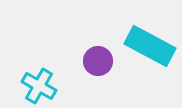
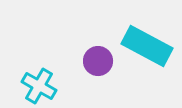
cyan rectangle: moved 3 px left
